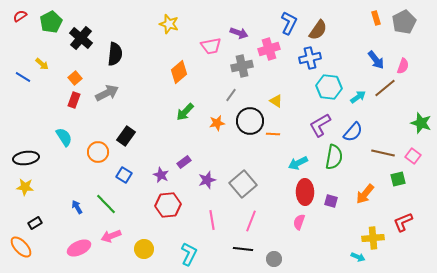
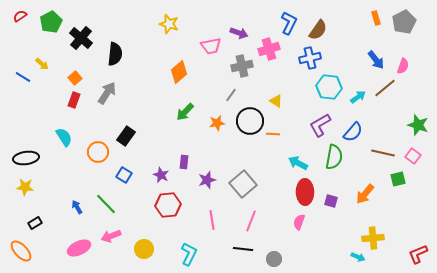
gray arrow at (107, 93): rotated 30 degrees counterclockwise
green star at (421, 123): moved 3 px left, 2 px down
purple rectangle at (184, 162): rotated 48 degrees counterclockwise
cyan arrow at (298, 163): rotated 54 degrees clockwise
red L-shape at (403, 222): moved 15 px right, 32 px down
orange ellipse at (21, 247): moved 4 px down
